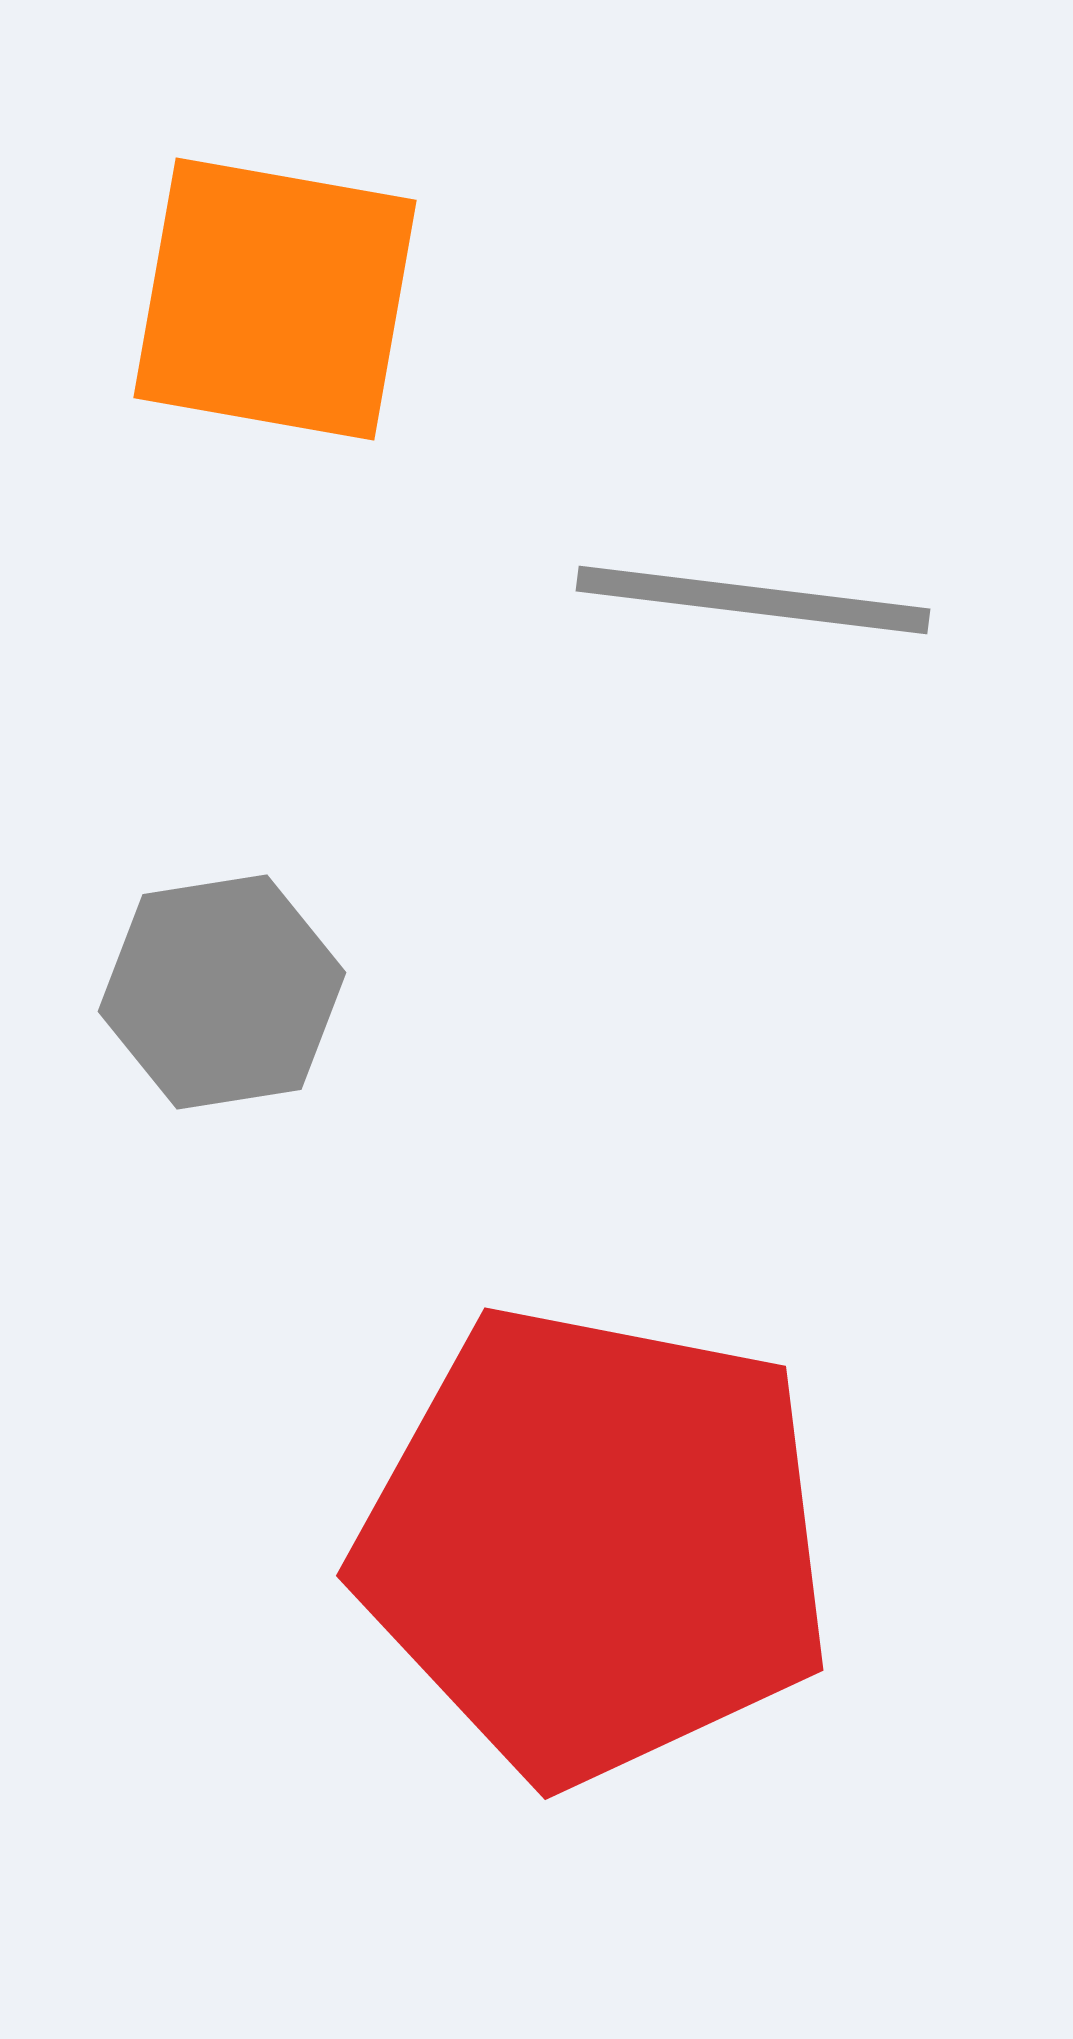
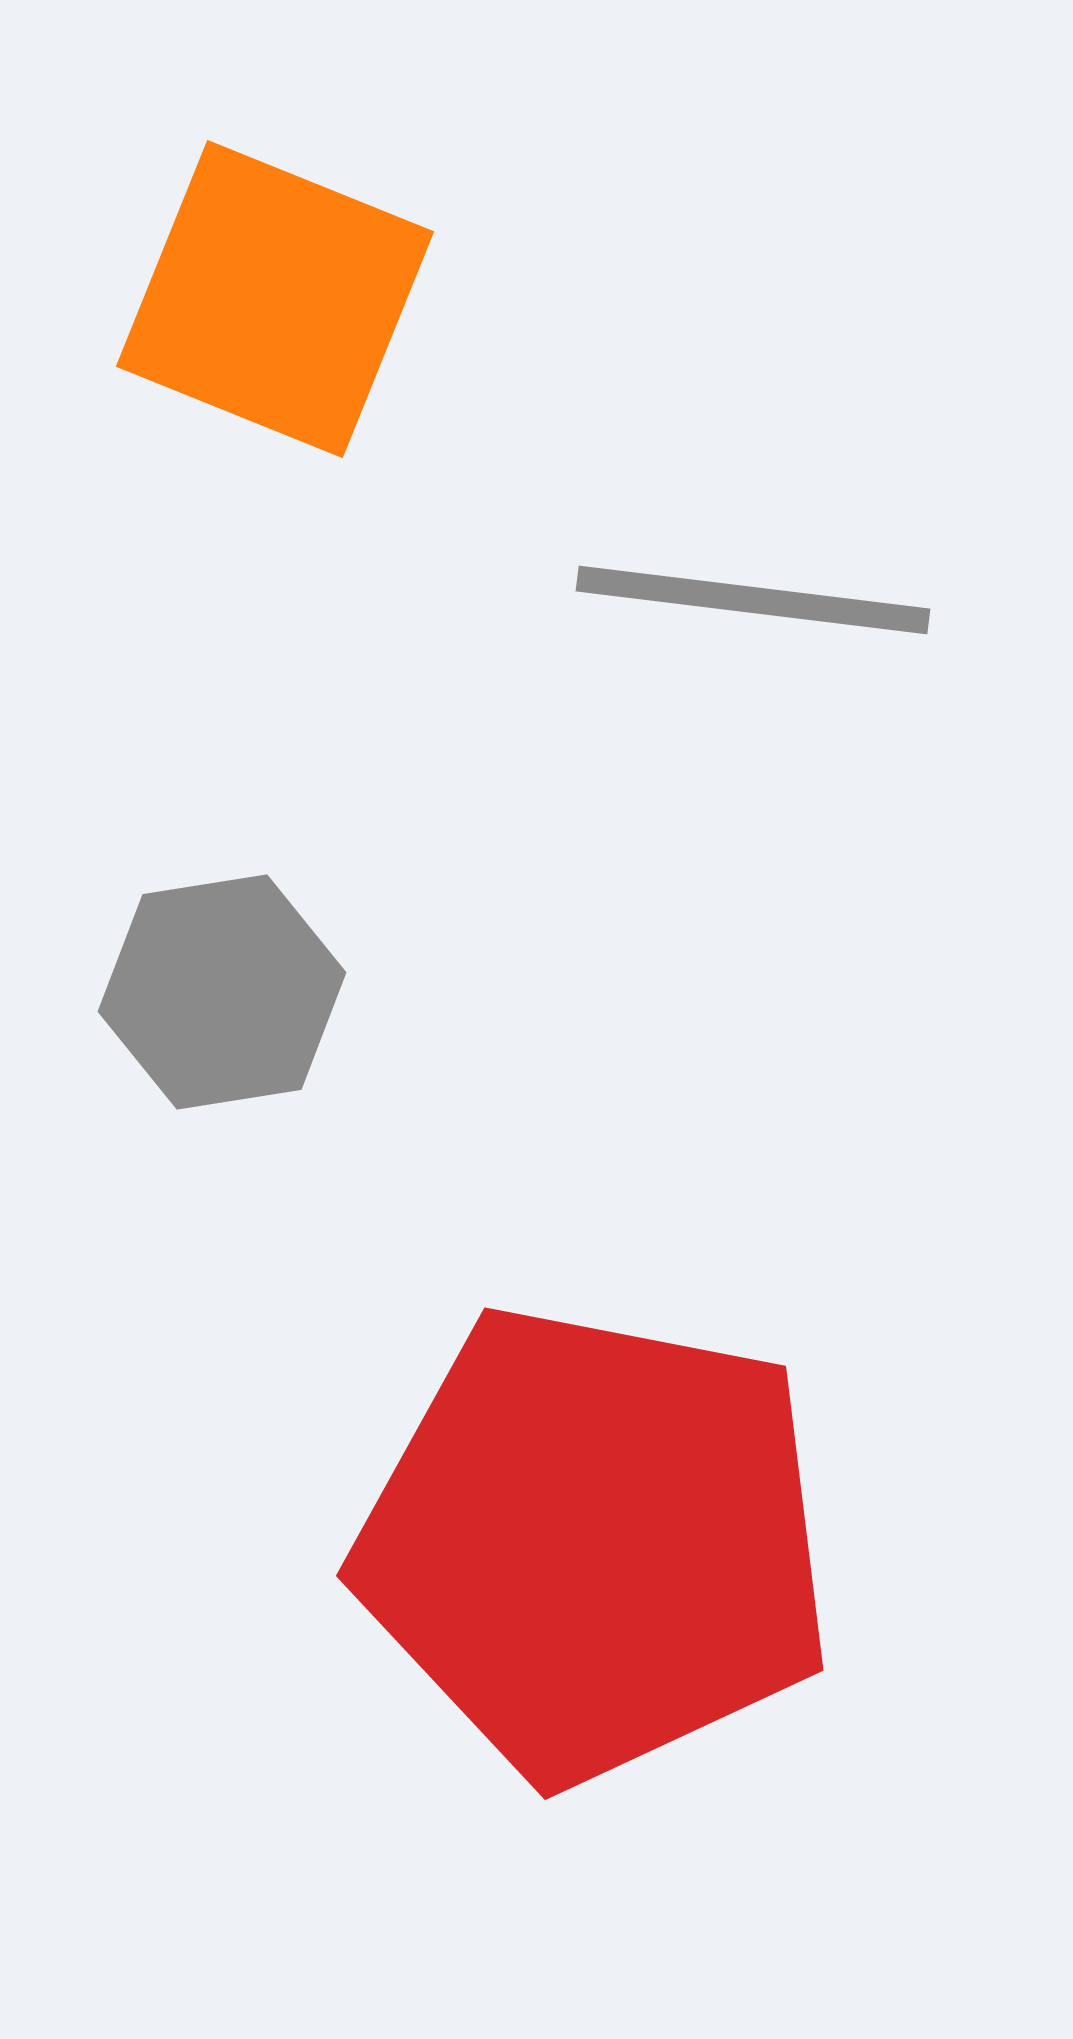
orange square: rotated 12 degrees clockwise
